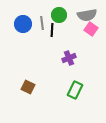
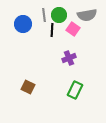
gray line: moved 2 px right, 8 px up
pink square: moved 18 px left
